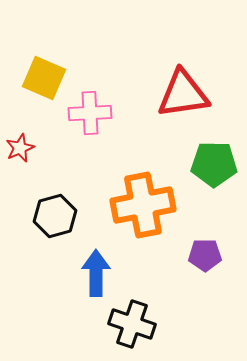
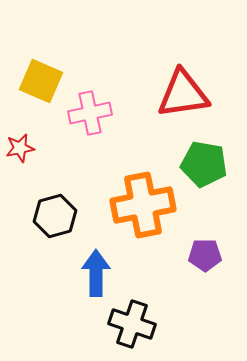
yellow square: moved 3 px left, 3 px down
pink cross: rotated 9 degrees counterclockwise
red star: rotated 12 degrees clockwise
green pentagon: moved 10 px left; rotated 9 degrees clockwise
